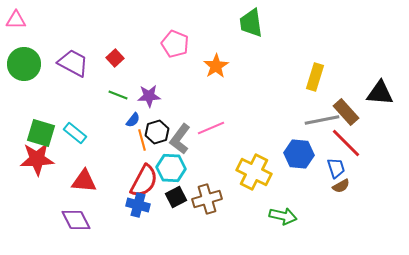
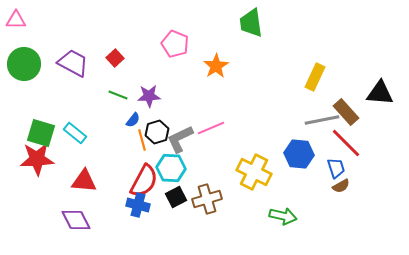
yellow rectangle: rotated 8 degrees clockwise
gray L-shape: rotated 28 degrees clockwise
